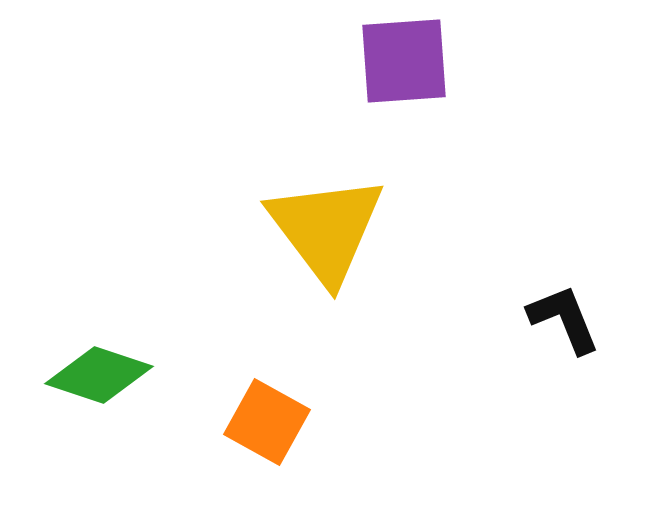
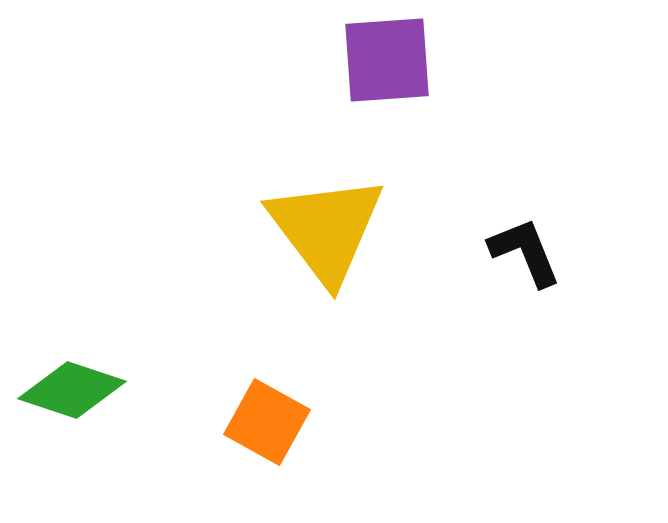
purple square: moved 17 px left, 1 px up
black L-shape: moved 39 px left, 67 px up
green diamond: moved 27 px left, 15 px down
